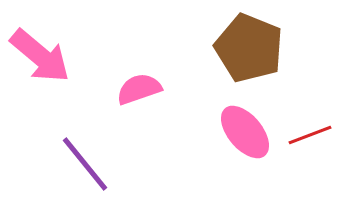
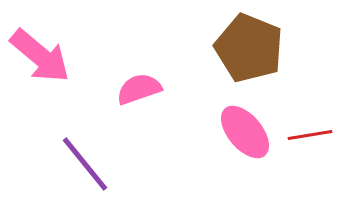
red line: rotated 12 degrees clockwise
